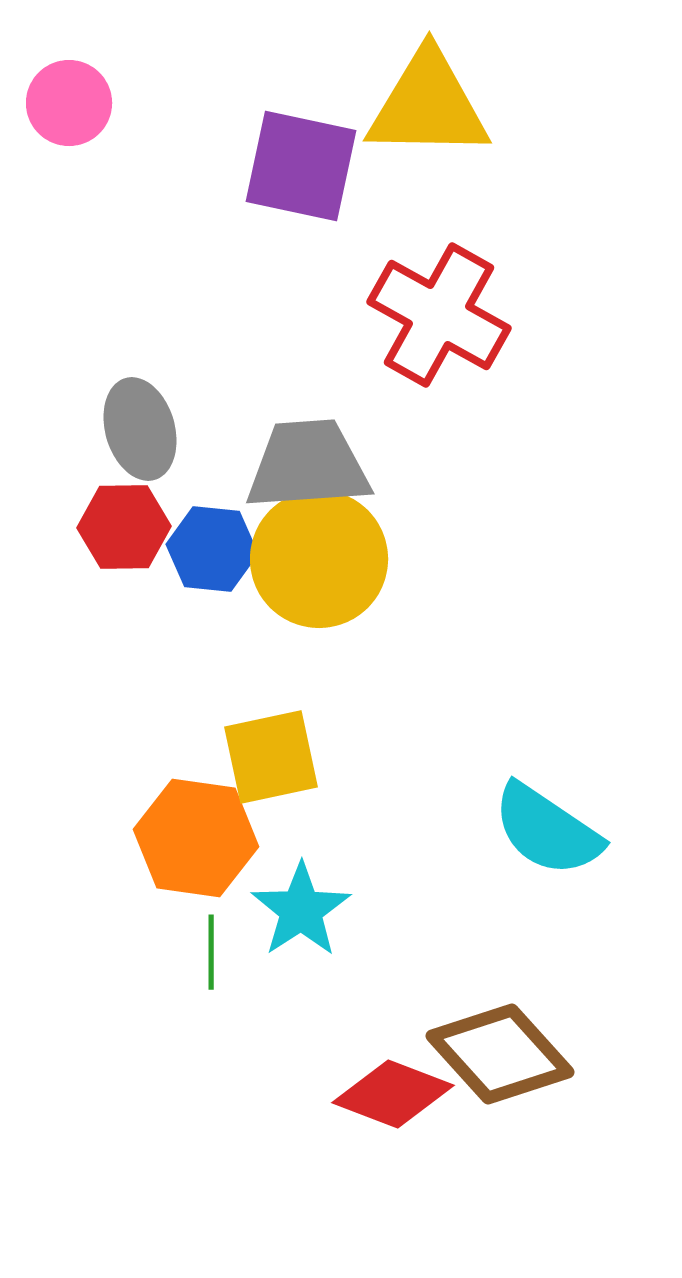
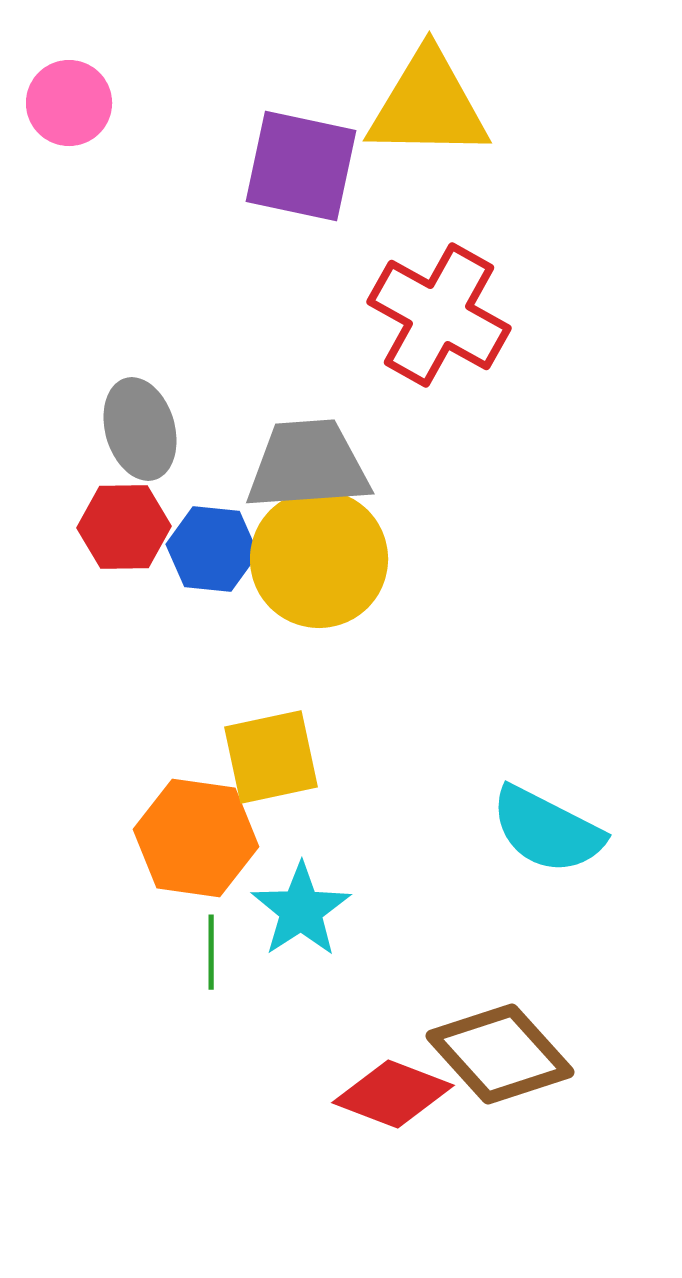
cyan semicircle: rotated 7 degrees counterclockwise
